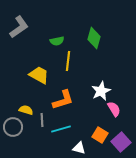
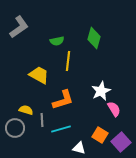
gray circle: moved 2 px right, 1 px down
